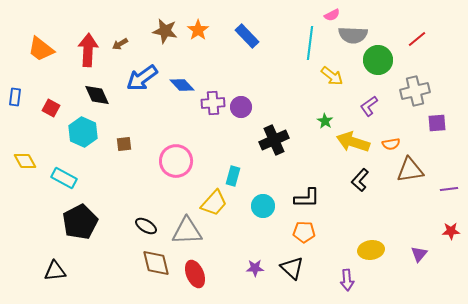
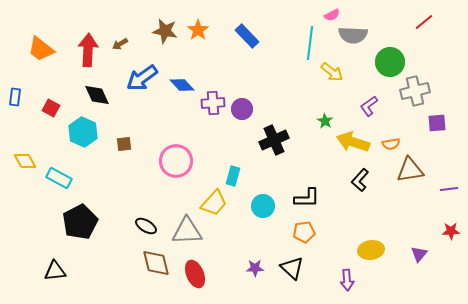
red line at (417, 39): moved 7 px right, 17 px up
green circle at (378, 60): moved 12 px right, 2 px down
yellow arrow at (332, 76): moved 4 px up
purple circle at (241, 107): moved 1 px right, 2 px down
cyan rectangle at (64, 178): moved 5 px left
orange pentagon at (304, 232): rotated 10 degrees counterclockwise
